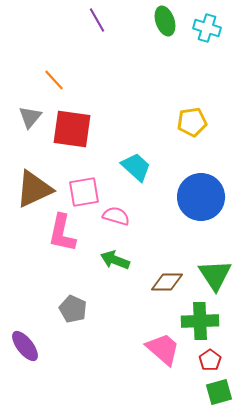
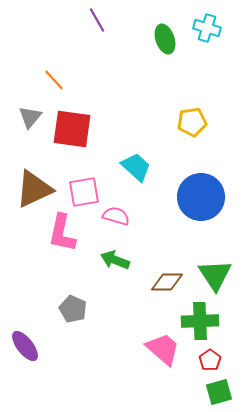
green ellipse: moved 18 px down
